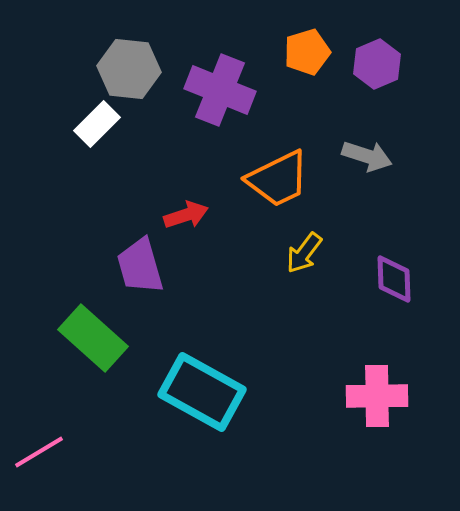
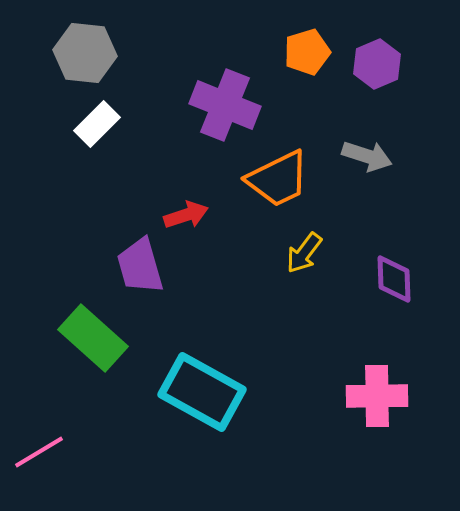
gray hexagon: moved 44 px left, 16 px up
purple cross: moved 5 px right, 15 px down
